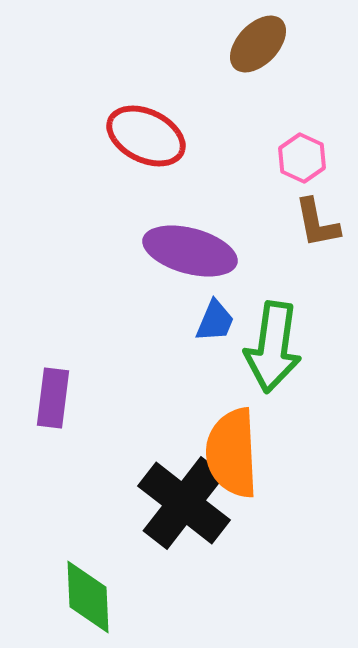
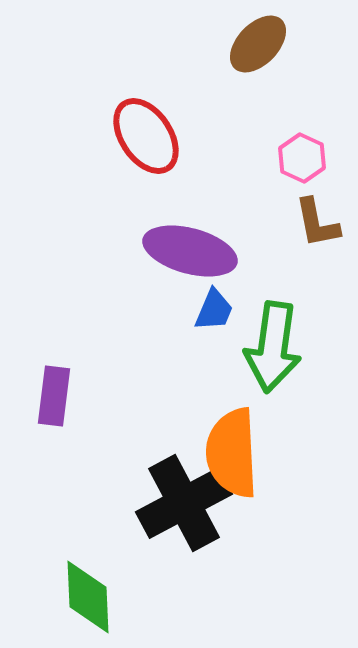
red ellipse: rotated 30 degrees clockwise
blue trapezoid: moved 1 px left, 11 px up
purple rectangle: moved 1 px right, 2 px up
black cross: rotated 24 degrees clockwise
